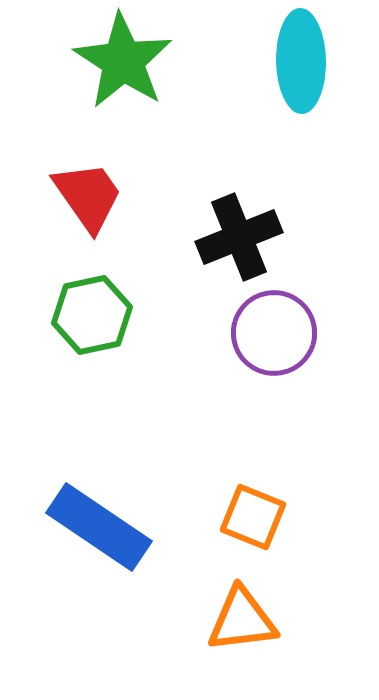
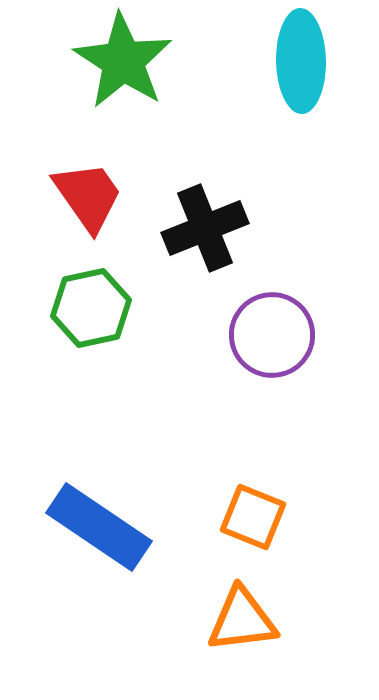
black cross: moved 34 px left, 9 px up
green hexagon: moved 1 px left, 7 px up
purple circle: moved 2 px left, 2 px down
